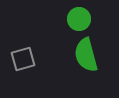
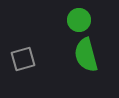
green circle: moved 1 px down
